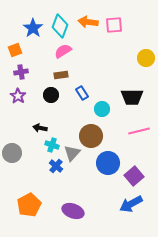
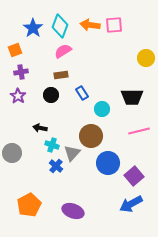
orange arrow: moved 2 px right, 3 px down
